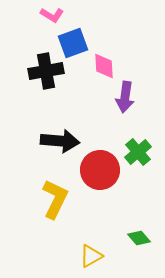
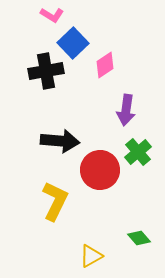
blue square: rotated 24 degrees counterclockwise
pink diamond: moved 1 px right, 1 px up; rotated 60 degrees clockwise
purple arrow: moved 1 px right, 13 px down
yellow L-shape: moved 2 px down
